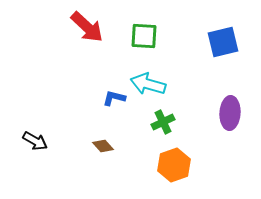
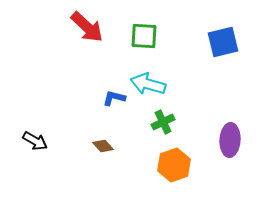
purple ellipse: moved 27 px down
